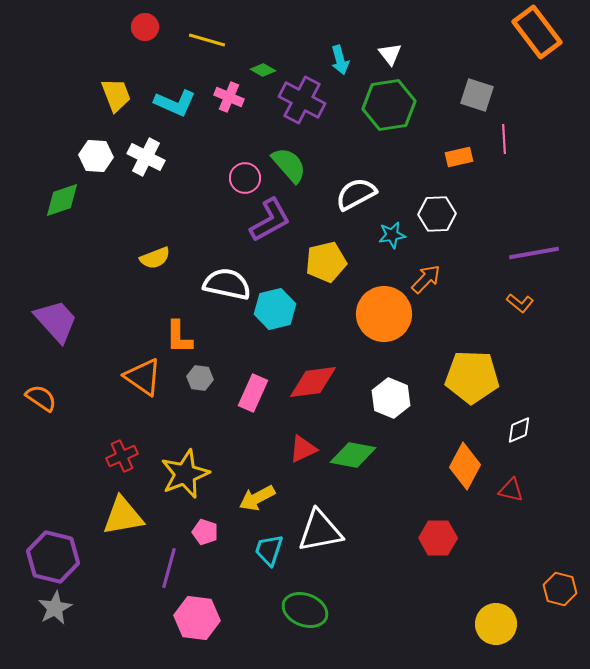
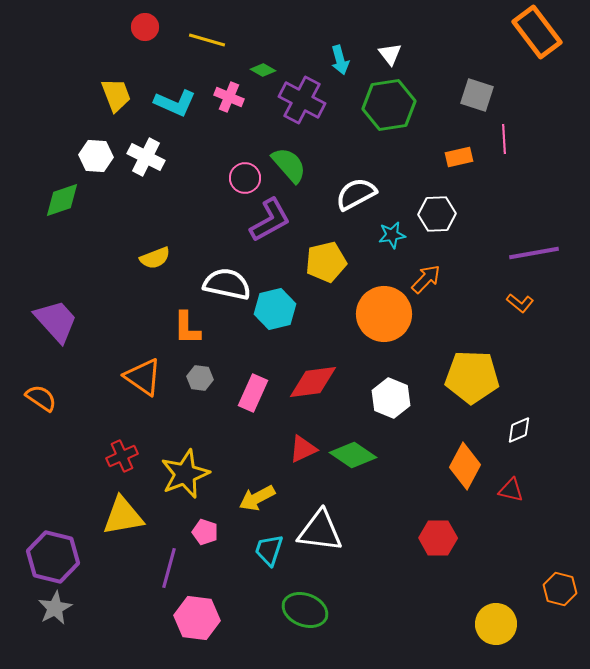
orange L-shape at (179, 337): moved 8 px right, 9 px up
green diamond at (353, 455): rotated 24 degrees clockwise
white triangle at (320, 531): rotated 18 degrees clockwise
